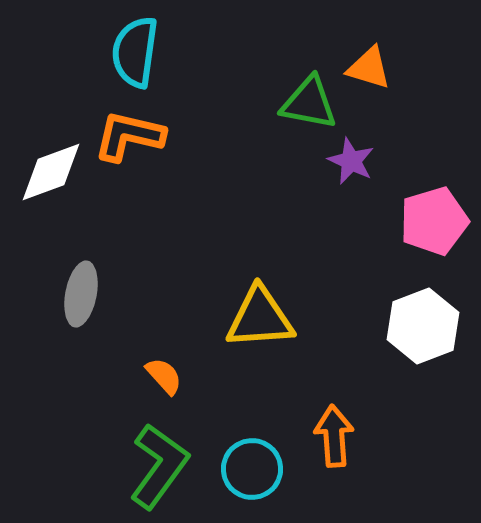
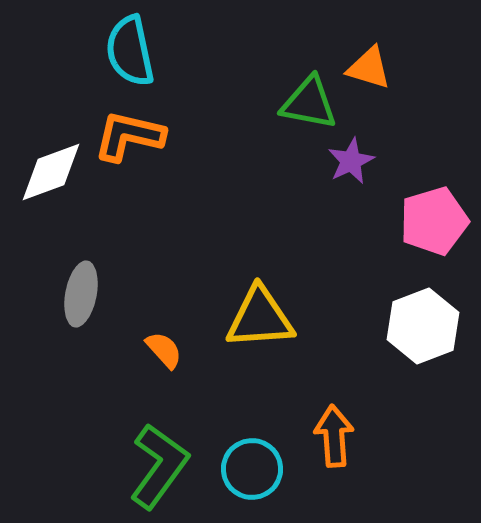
cyan semicircle: moved 5 px left, 1 px up; rotated 20 degrees counterclockwise
purple star: rotated 21 degrees clockwise
orange semicircle: moved 26 px up
